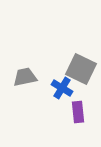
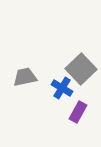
gray square: rotated 20 degrees clockwise
purple rectangle: rotated 35 degrees clockwise
